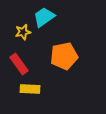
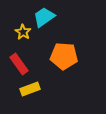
yellow star: rotated 28 degrees counterclockwise
orange pentagon: rotated 16 degrees clockwise
yellow rectangle: rotated 24 degrees counterclockwise
